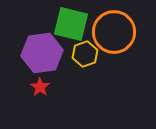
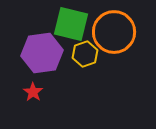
red star: moved 7 px left, 5 px down
